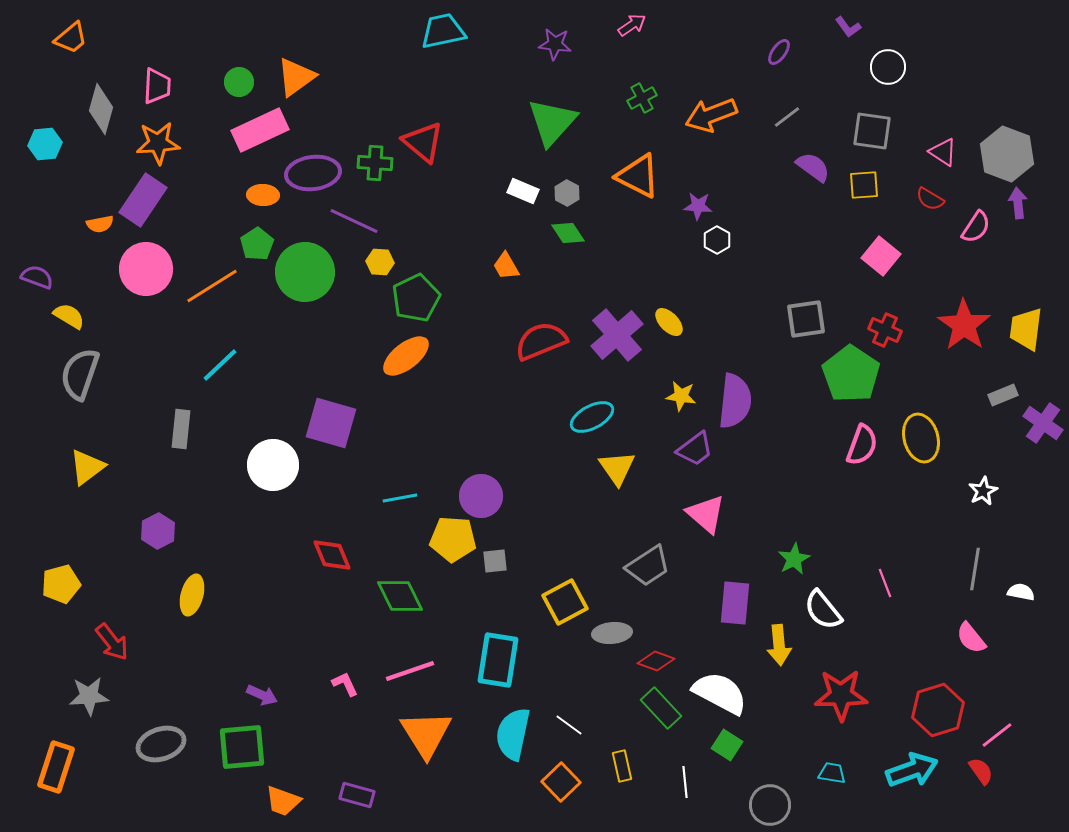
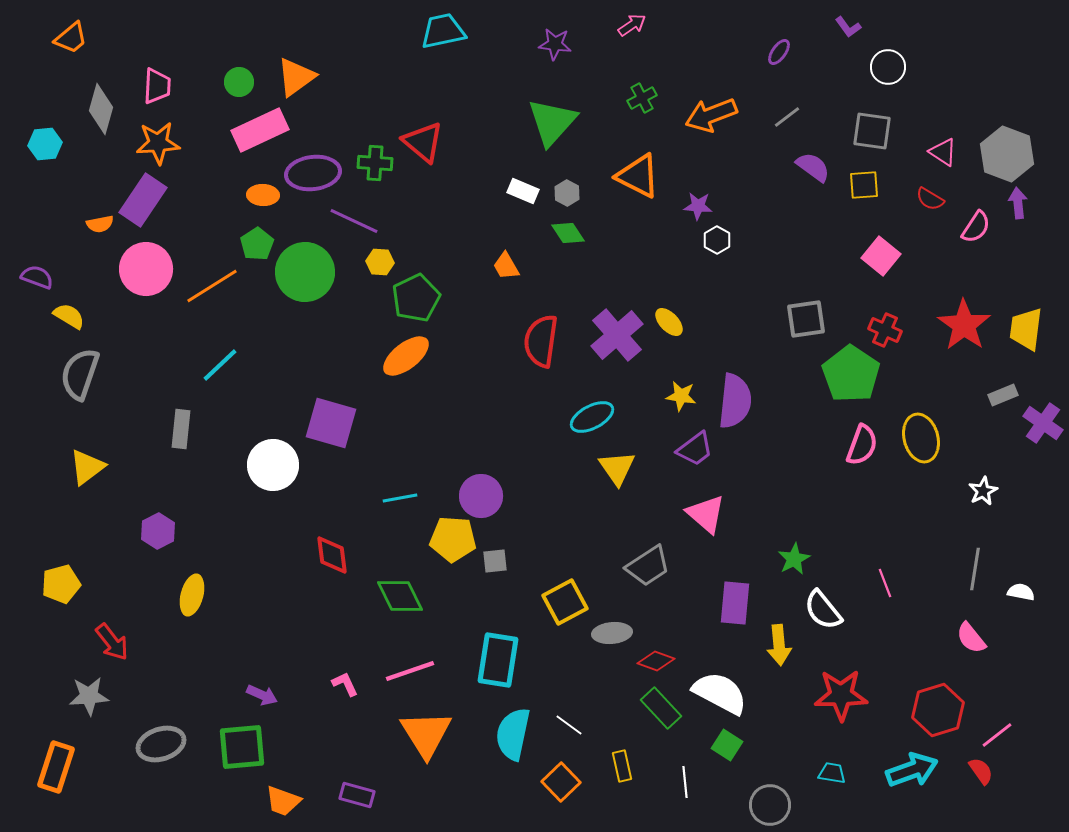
red semicircle at (541, 341): rotated 60 degrees counterclockwise
red diamond at (332, 555): rotated 15 degrees clockwise
